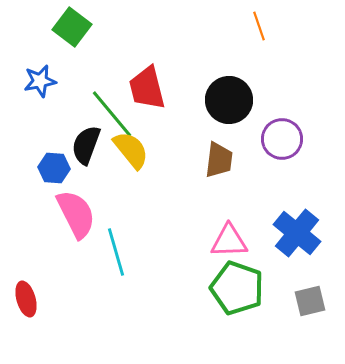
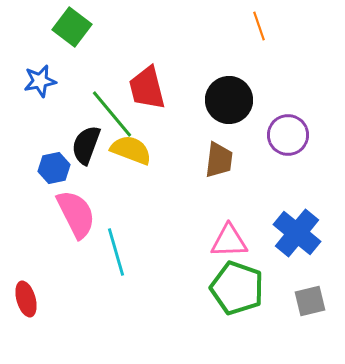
purple circle: moved 6 px right, 4 px up
yellow semicircle: rotated 30 degrees counterclockwise
blue hexagon: rotated 16 degrees counterclockwise
